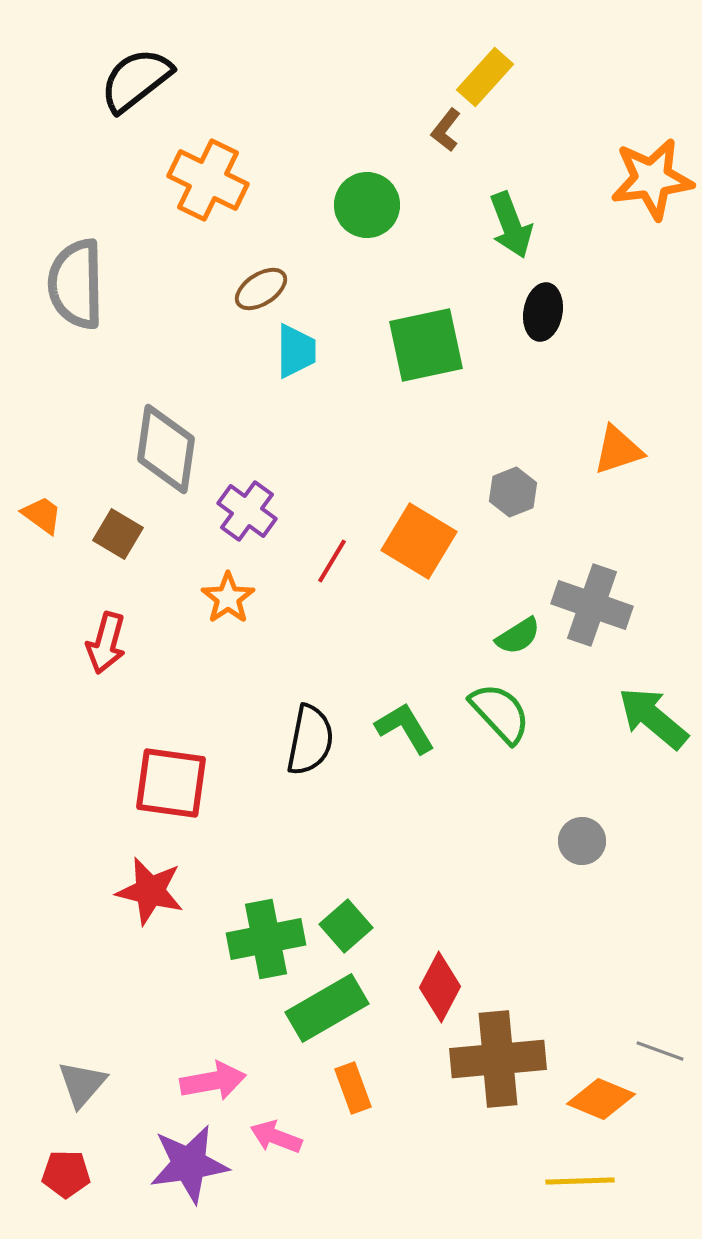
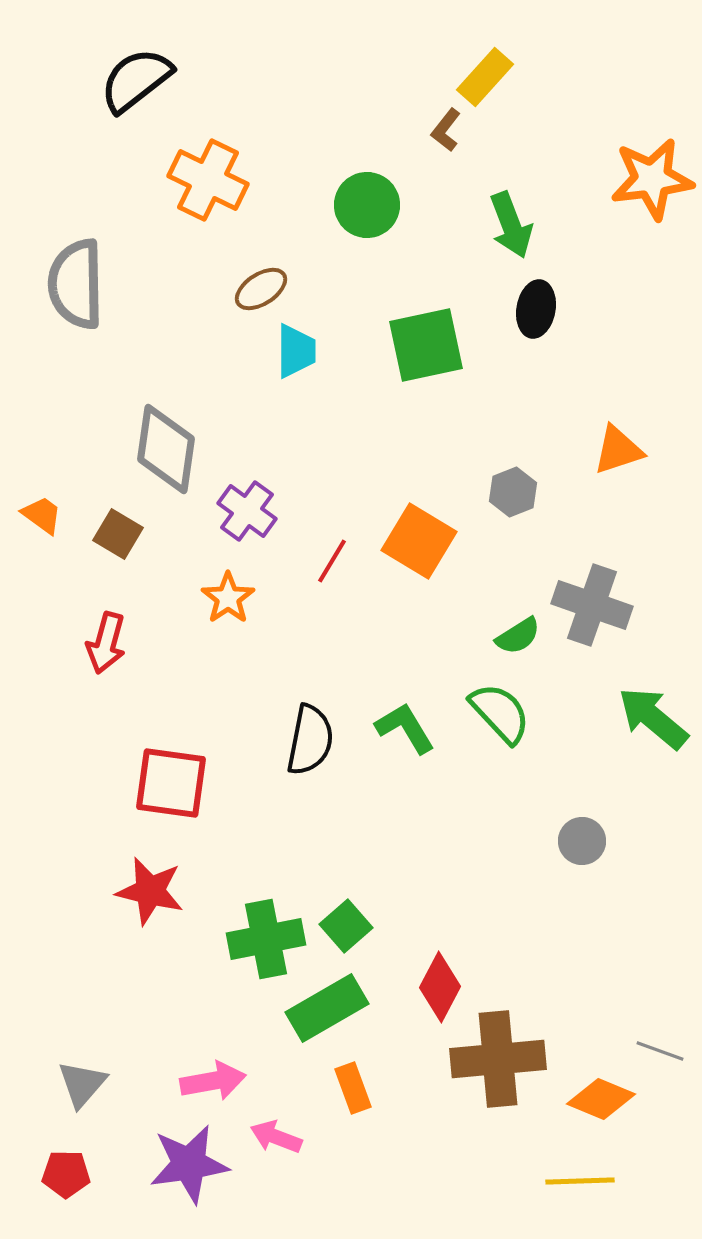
black ellipse at (543, 312): moved 7 px left, 3 px up
